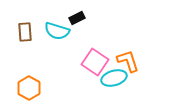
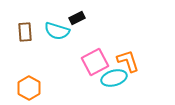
pink square: rotated 28 degrees clockwise
